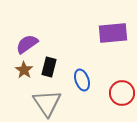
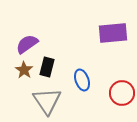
black rectangle: moved 2 px left
gray triangle: moved 2 px up
